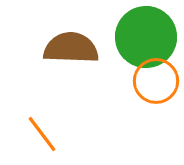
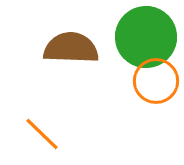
orange line: rotated 9 degrees counterclockwise
